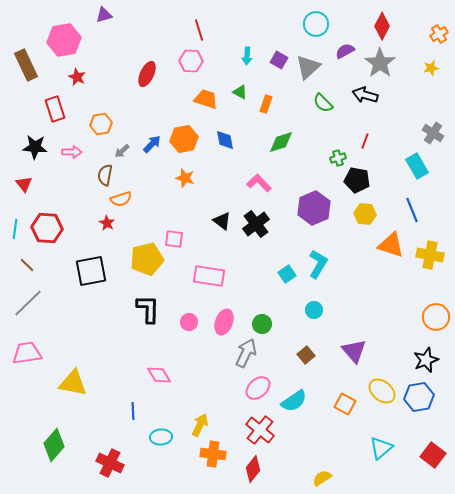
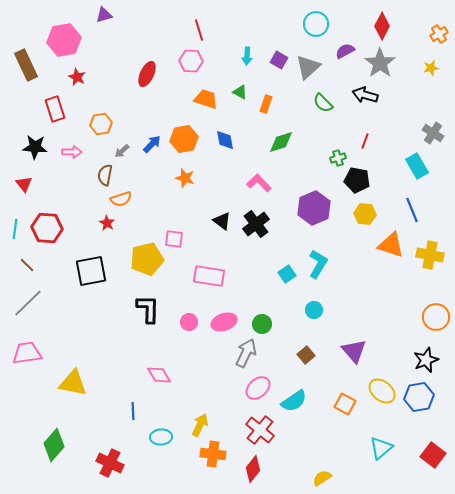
pink ellipse at (224, 322): rotated 50 degrees clockwise
